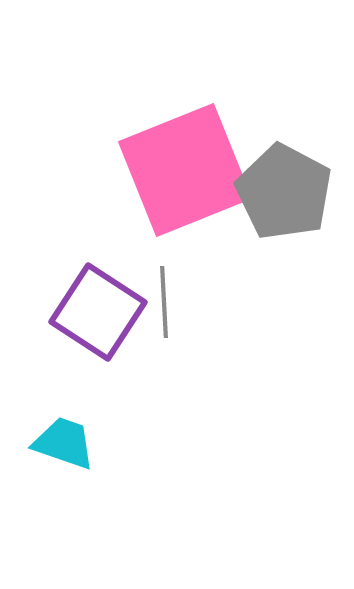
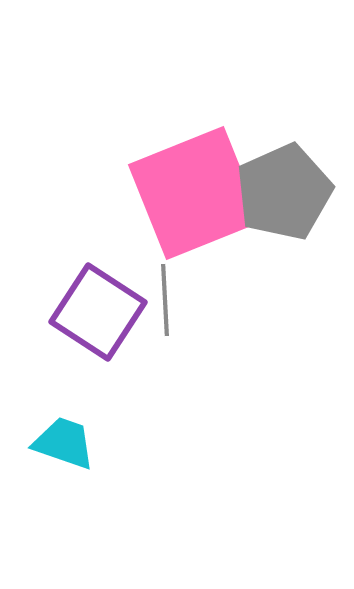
pink square: moved 10 px right, 23 px down
gray pentagon: rotated 20 degrees clockwise
gray line: moved 1 px right, 2 px up
